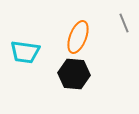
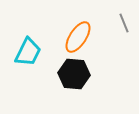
orange ellipse: rotated 12 degrees clockwise
cyan trapezoid: moved 3 px right; rotated 72 degrees counterclockwise
